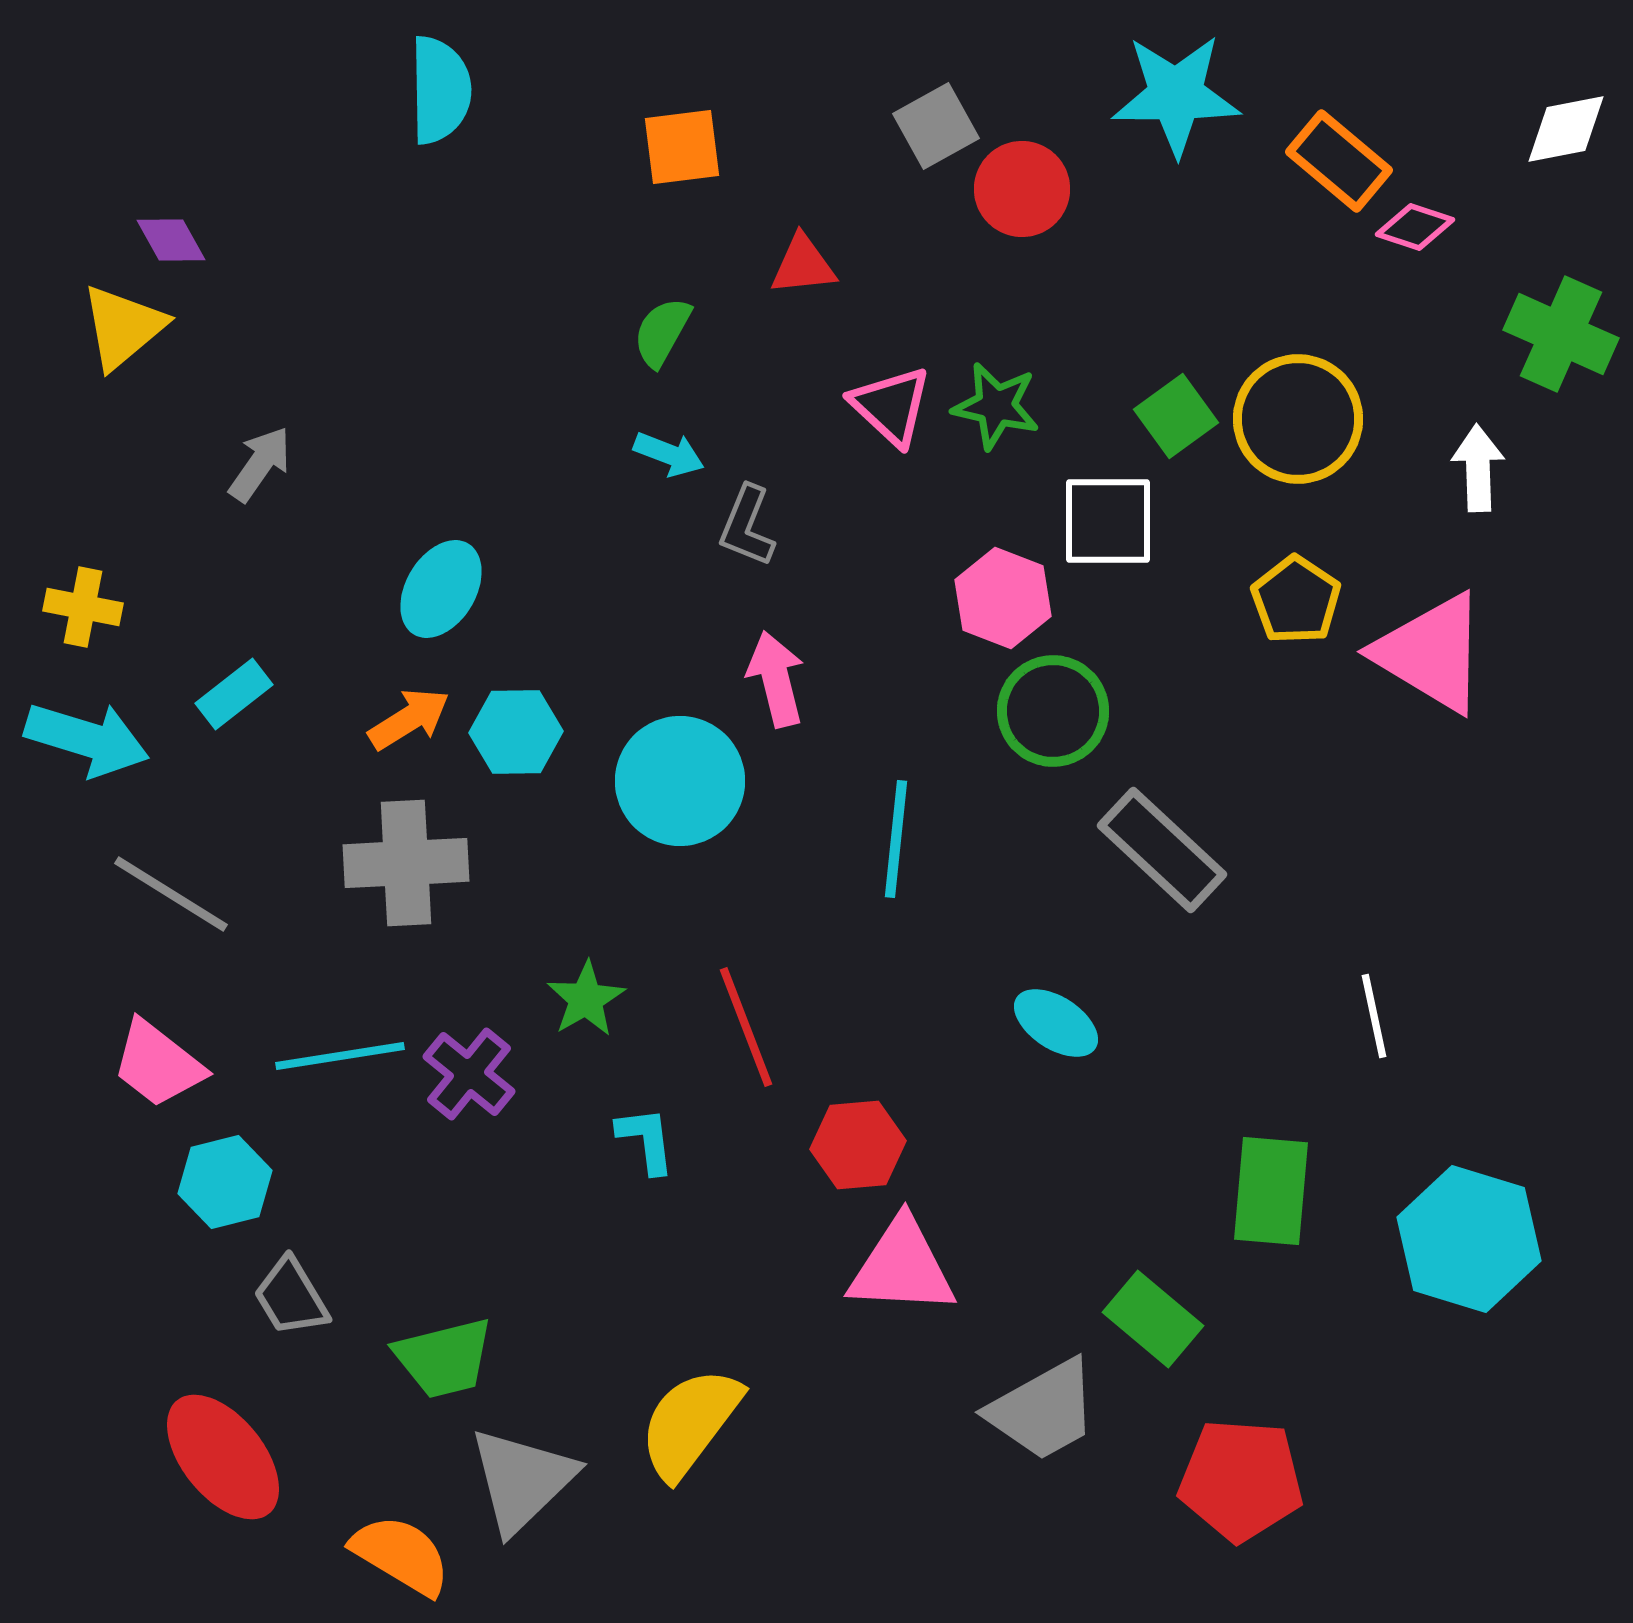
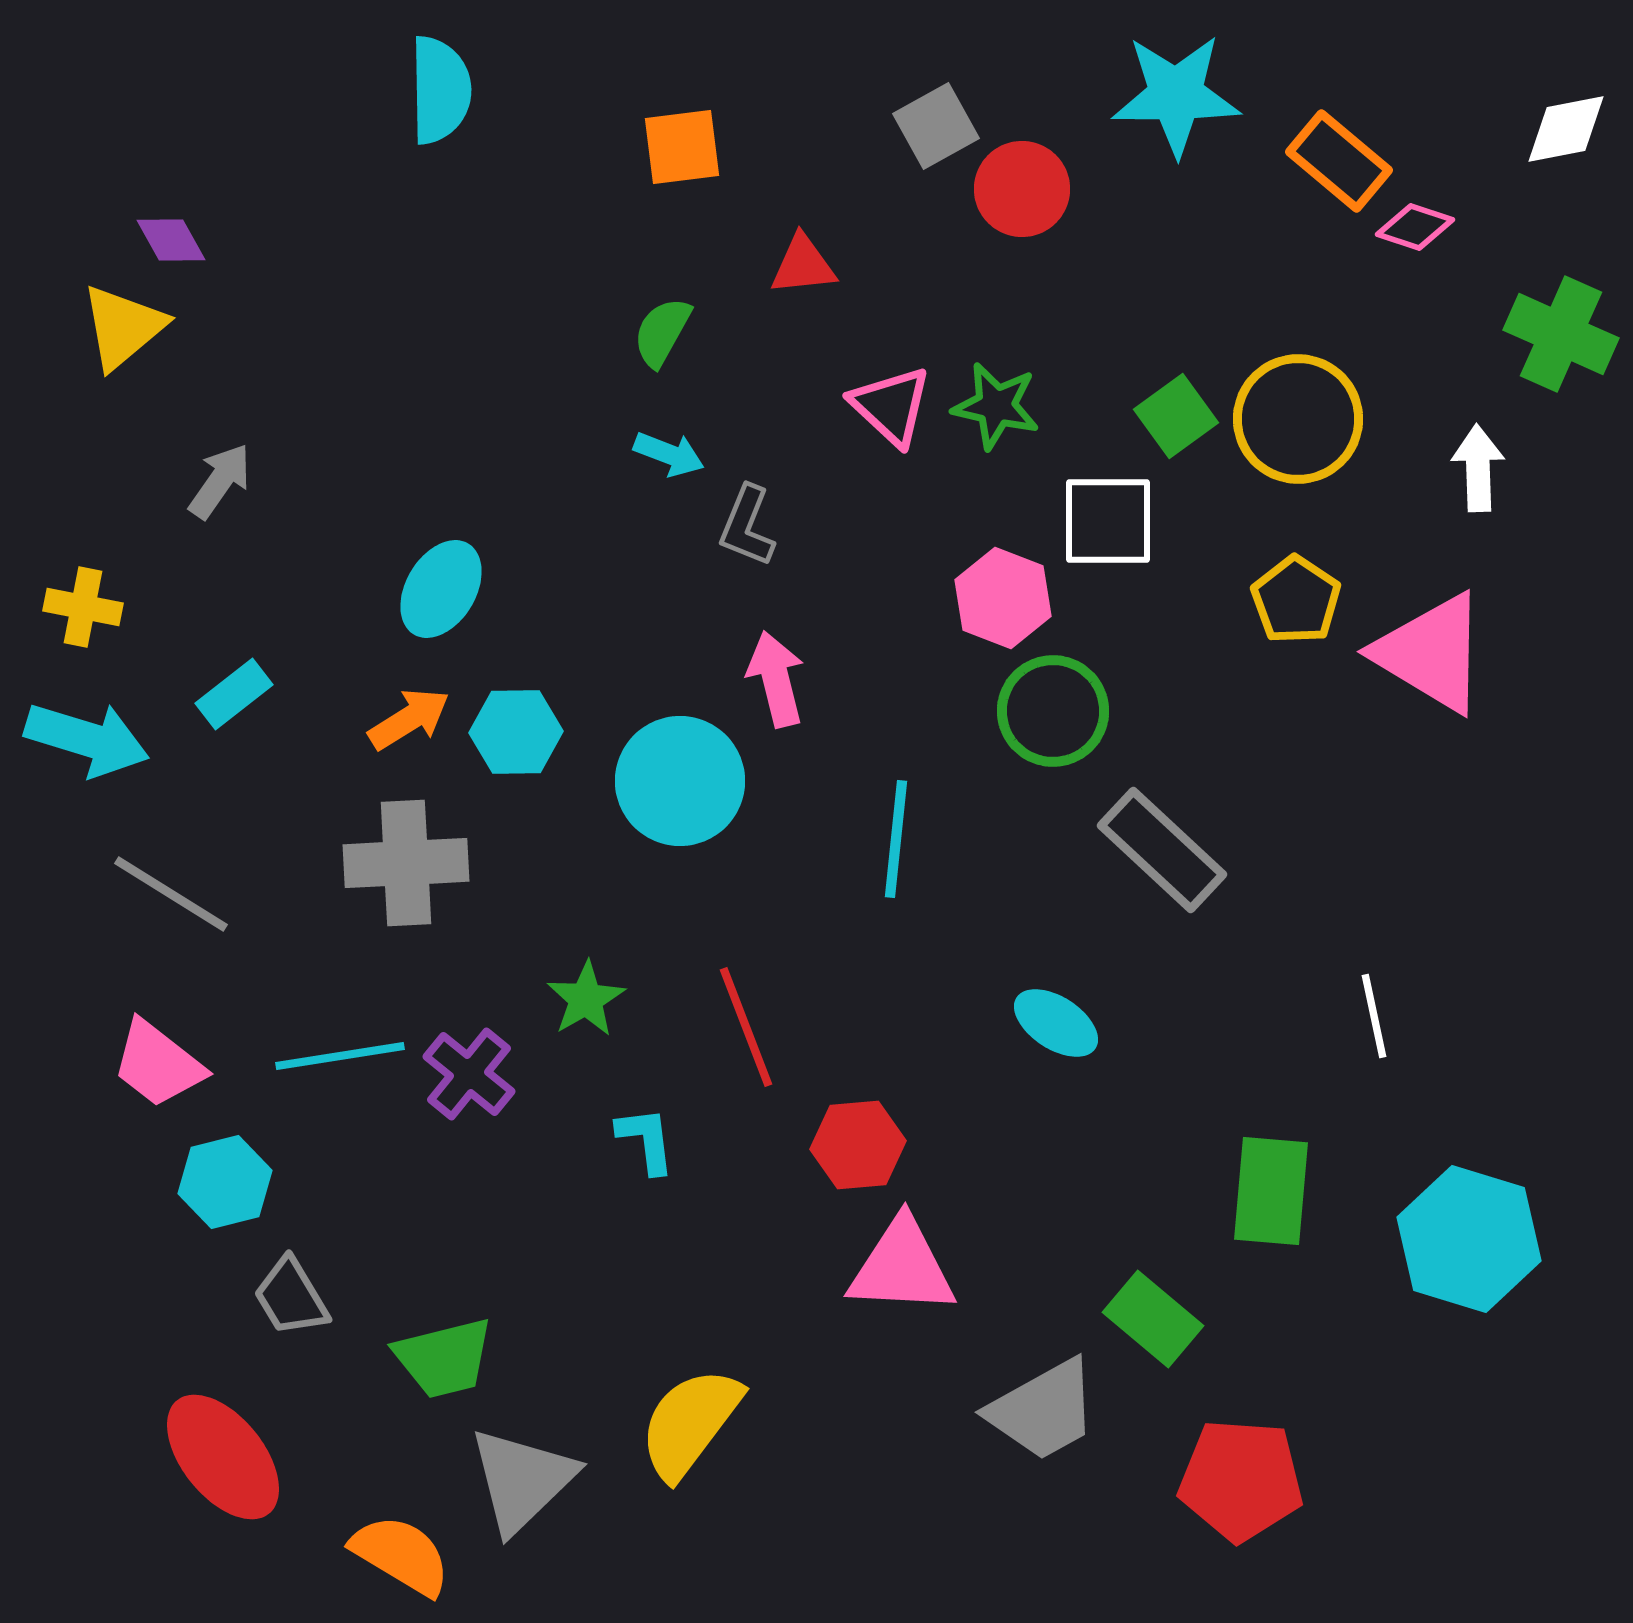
gray arrow at (260, 464): moved 40 px left, 17 px down
